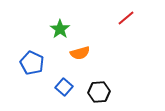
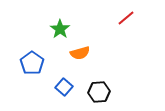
blue pentagon: rotated 10 degrees clockwise
